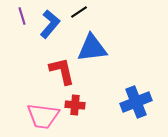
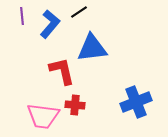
purple line: rotated 12 degrees clockwise
